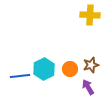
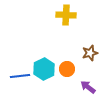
yellow cross: moved 24 px left
brown star: moved 1 px left, 12 px up
orange circle: moved 3 px left
purple arrow: rotated 21 degrees counterclockwise
